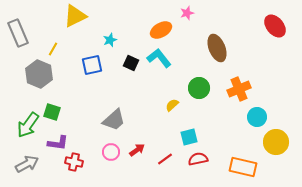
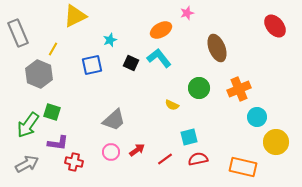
yellow semicircle: rotated 112 degrees counterclockwise
